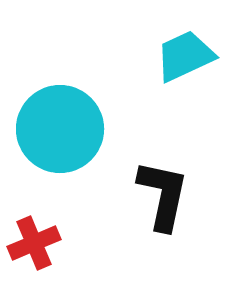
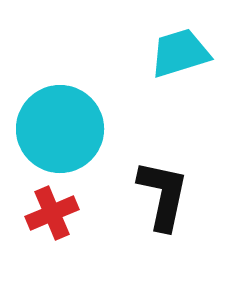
cyan trapezoid: moved 5 px left, 3 px up; rotated 8 degrees clockwise
red cross: moved 18 px right, 30 px up
